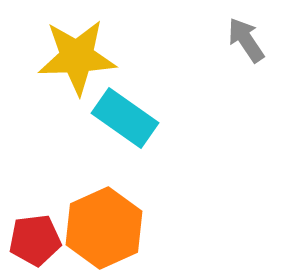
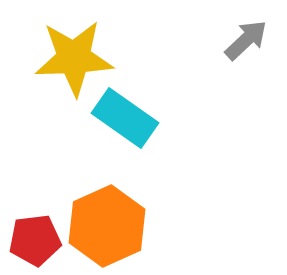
gray arrow: rotated 81 degrees clockwise
yellow star: moved 3 px left, 1 px down
orange hexagon: moved 3 px right, 2 px up
